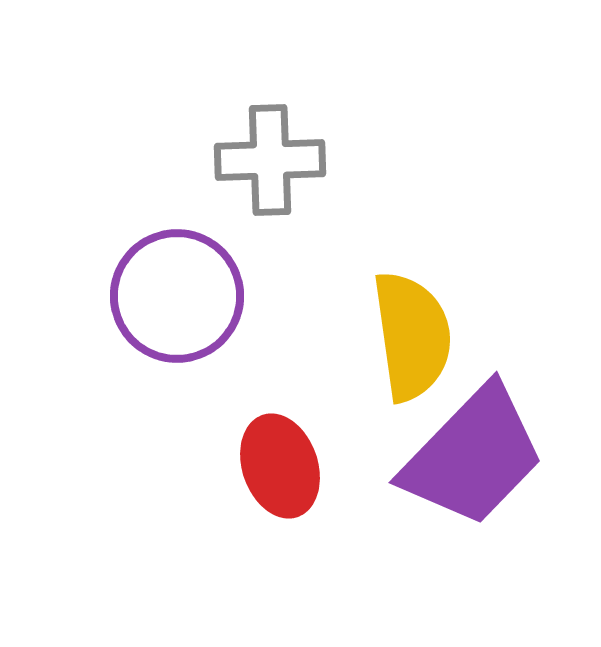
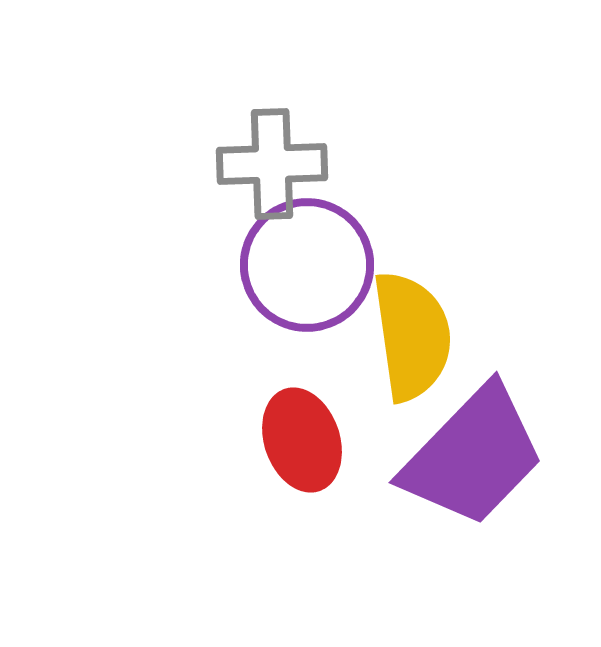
gray cross: moved 2 px right, 4 px down
purple circle: moved 130 px right, 31 px up
red ellipse: moved 22 px right, 26 px up
